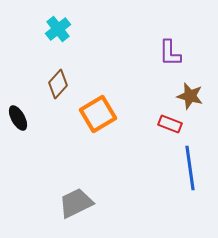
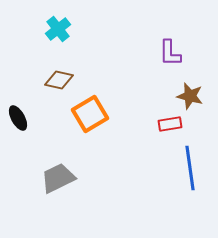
brown diamond: moved 1 px right, 4 px up; rotated 60 degrees clockwise
orange square: moved 8 px left
red rectangle: rotated 30 degrees counterclockwise
gray trapezoid: moved 18 px left, 25 px up
